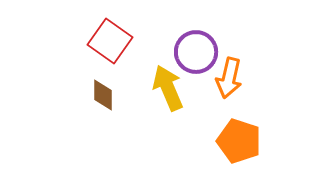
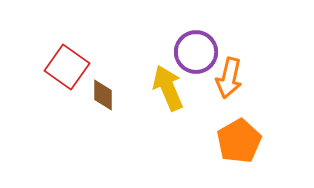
red square: moved 43 px left, 26 px down
orange pentagon: rotated 24 degrees clockwise
